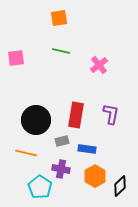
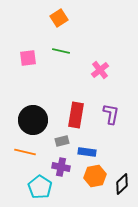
orange square: rotated 24 degrees counterclockwise
pink square: moved 12 px right
pink cross: moved 1 px right, 5 px down
black circle: moved 3 px left
blue rectangle: moved 3 px down
orange line: moved 1 px left, 1 px up
purple cross: moved 2 px up
orange hexagon: rotated 20 degrees clockwise
black diamond: moved 2 px right, 2 px up
